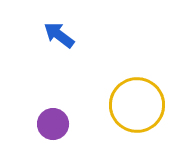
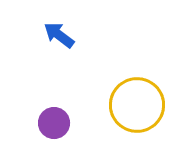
purple circle: moved 1 px right, 1 px up
